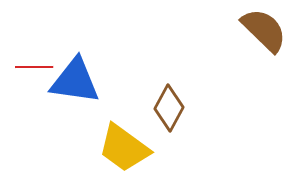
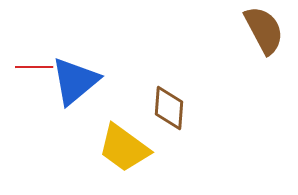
brown semicircle: rotated 18 degrees clockwise
blue triangle: rotated 48 degrees counterclockwise
brown diamond: rotated 24 degrees counterclockwise
